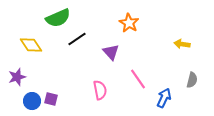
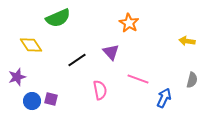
black line: moved 21 px down
yellow arrow: moved 5 px right, 3 px up
pink line: rotated 35 degrees counterclockwise
